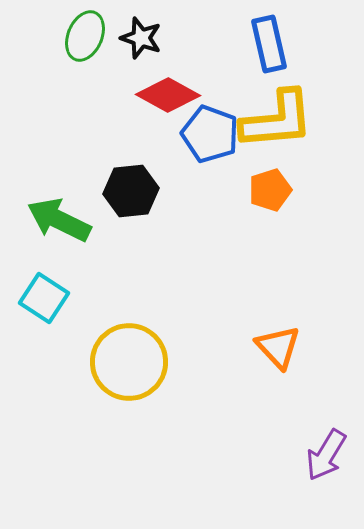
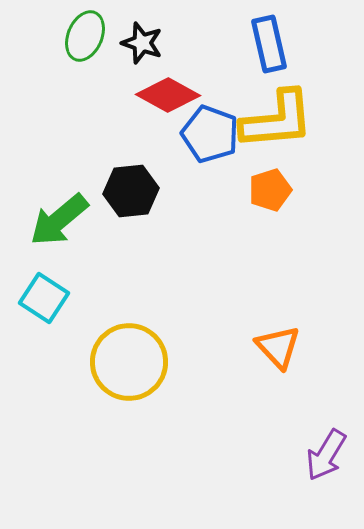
black star: moved 1 px right, 5 px down
green arrow: rotated 66 degrees counterclockwise
